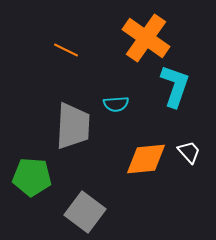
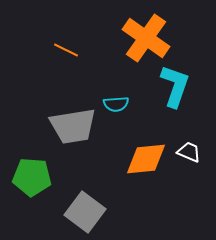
gray trapezoid: rotated 78 degrees clockwise
white trapezoid: rotated 25 degrees counterclockwise
